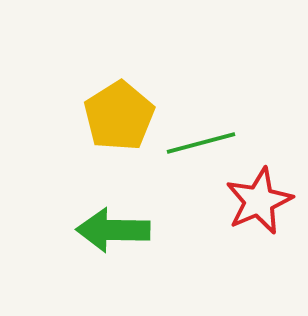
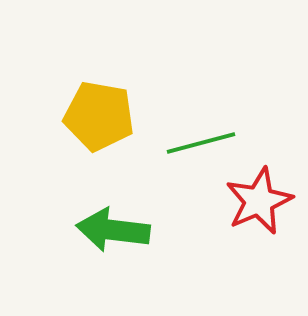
yellow pentagon: moved 20 px left; rotated 30 degrees counterclockwise
green arrow: rotated 6 degrees clockwise
